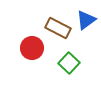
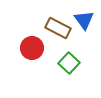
blue triangle: moved 2 px left; rotated 30 degrees counterclockwise
